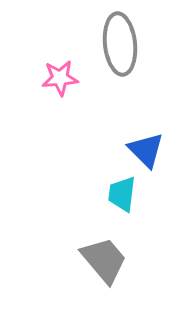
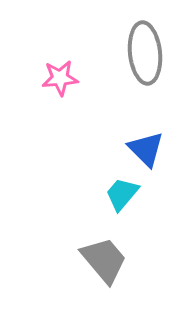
gray ellipse: moved 25 px right, 9 px down
blue triangle: moved 1 px up
cyan trapezoid: rotated 33 degrees clockwise
